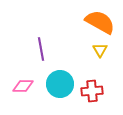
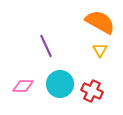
purple line: moved 5 px right, 3 px up; rotated 15 degrees counterclockwise
red cross: rotated 30 degrees clockwise
